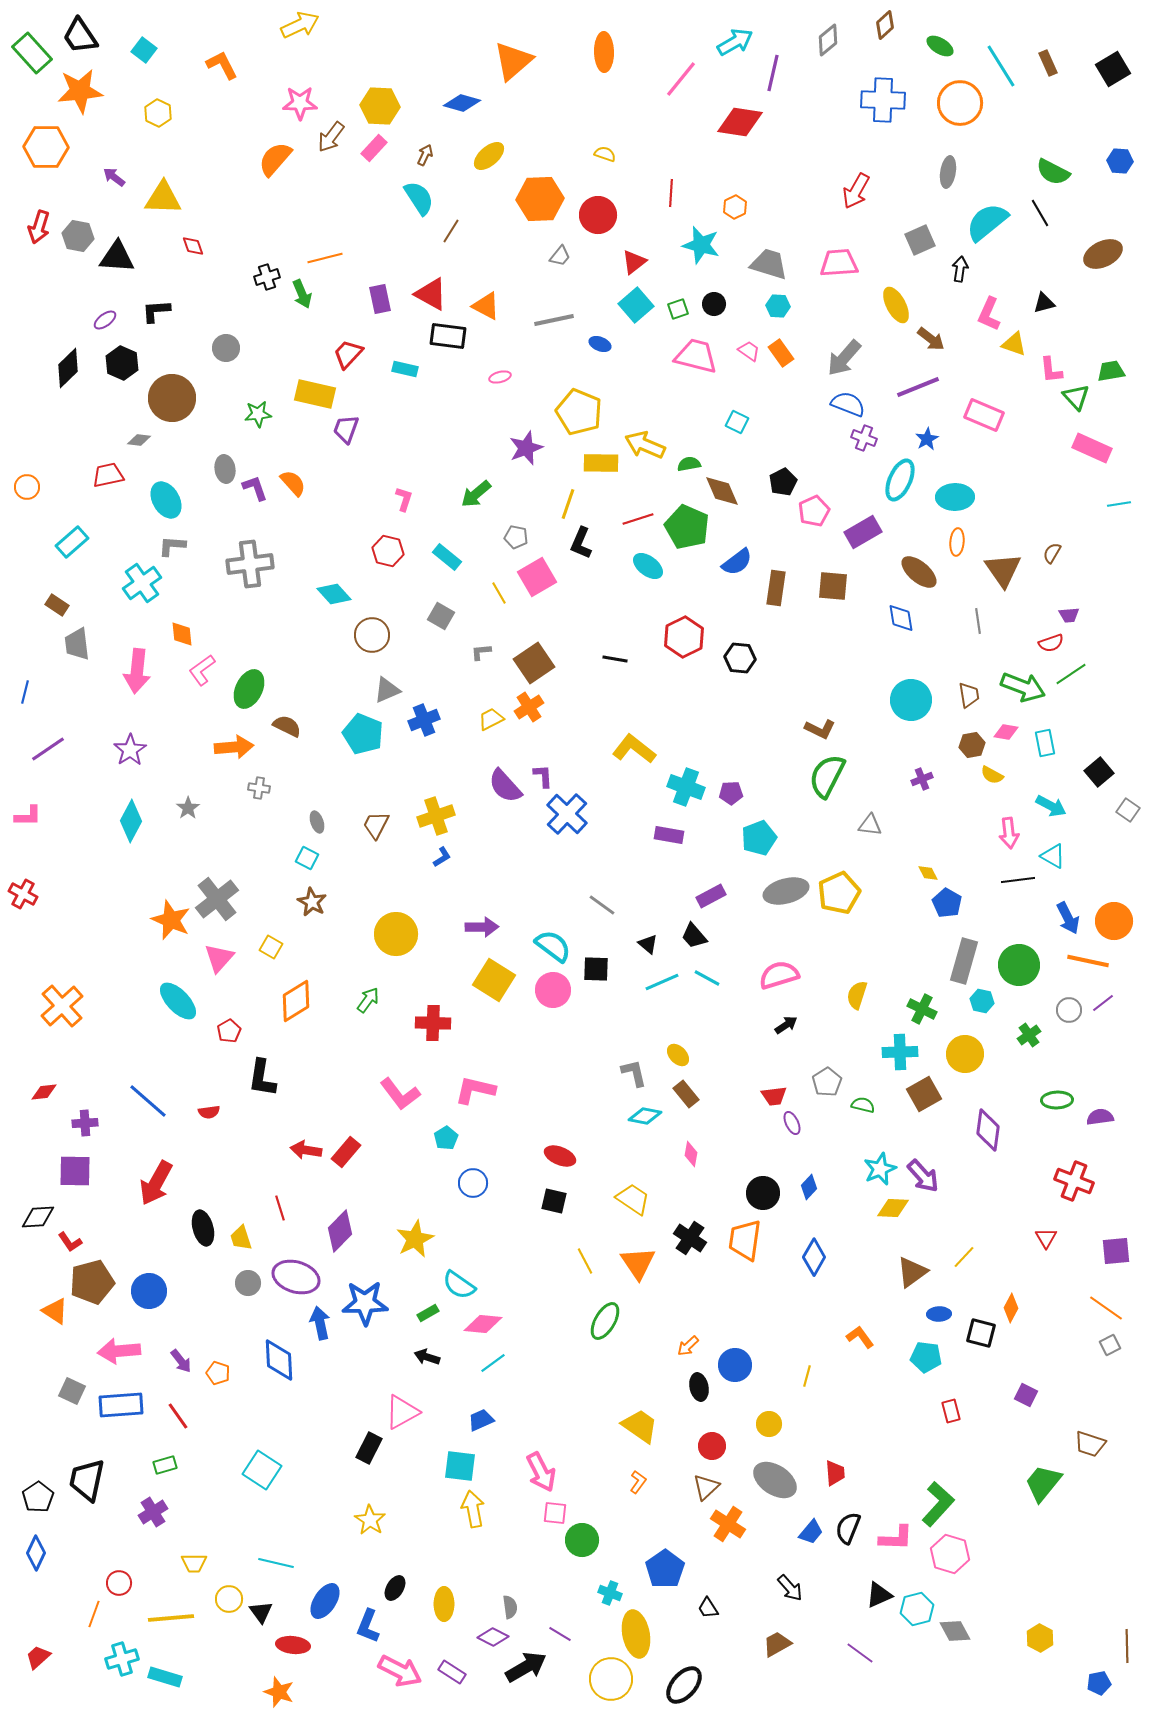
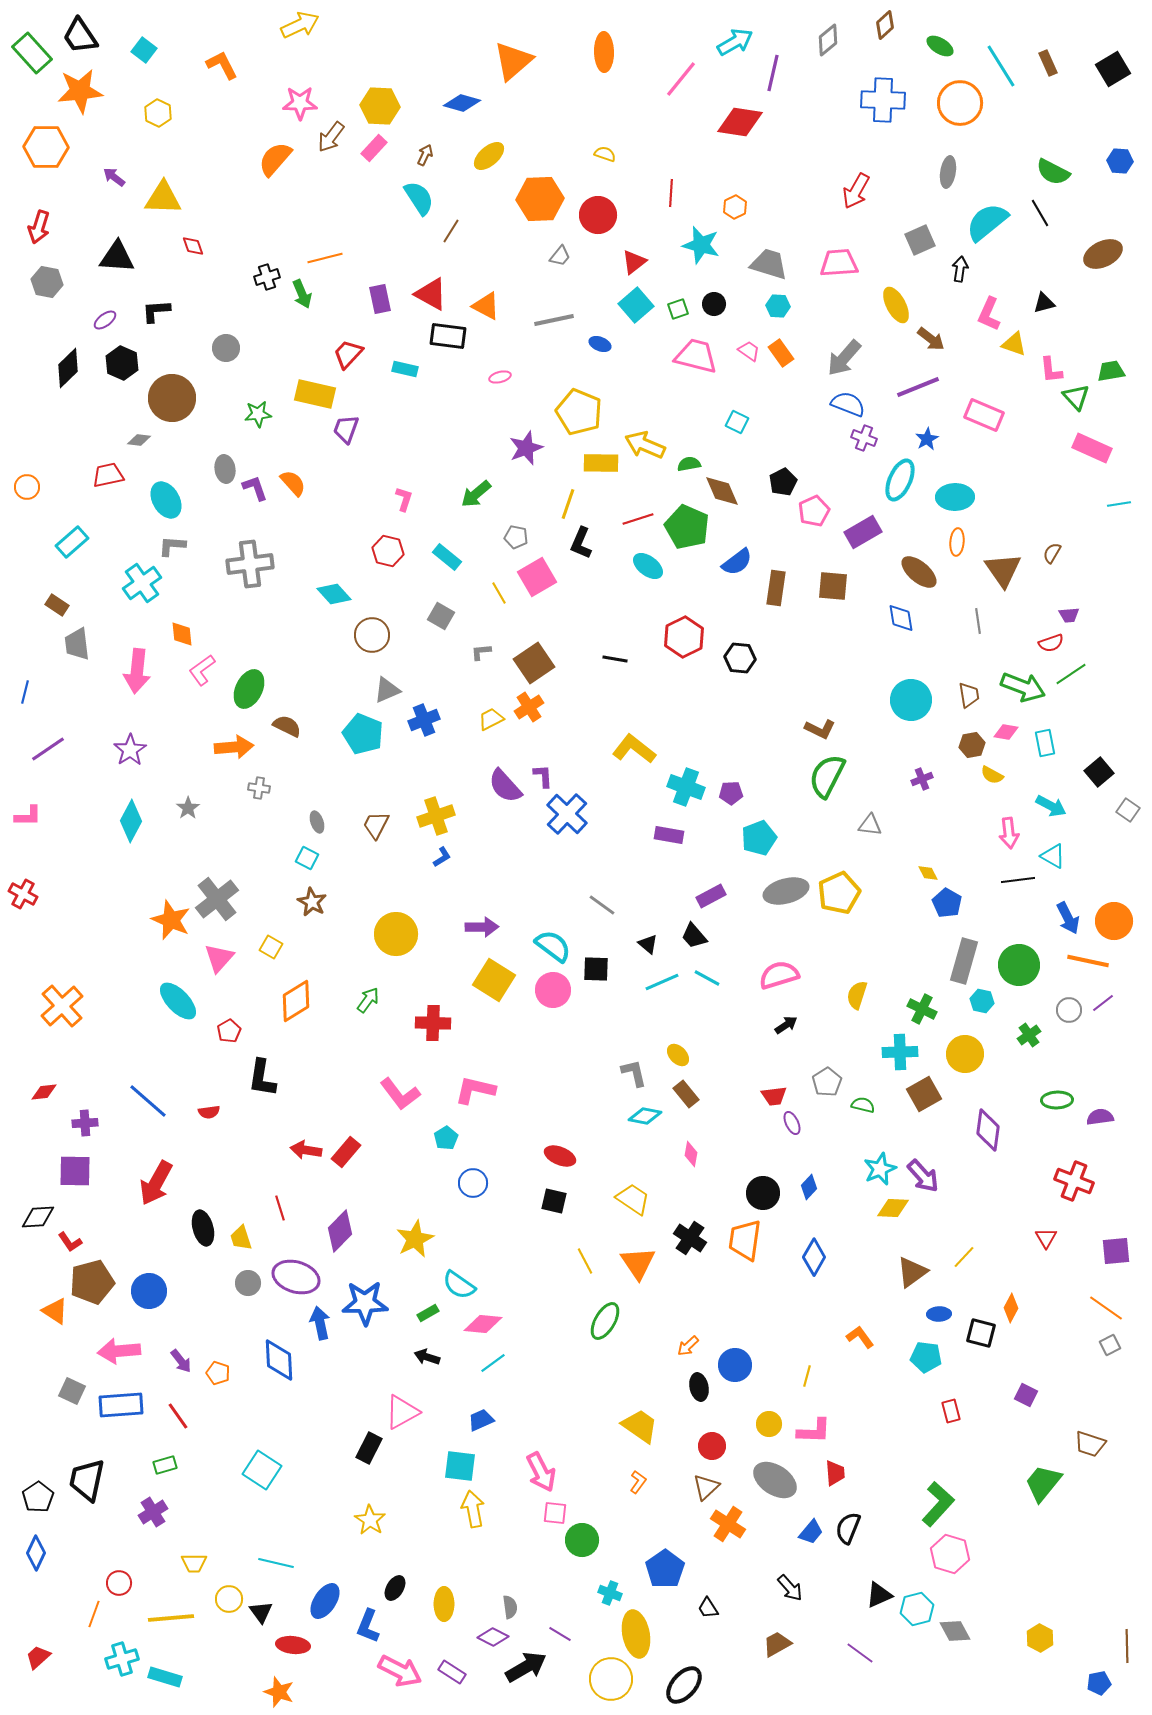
gray hexagon at (78, 236): moved 31 px left, 46 px down
pink L-shape at (896, 1538): moved 82 px left, 107 px up
